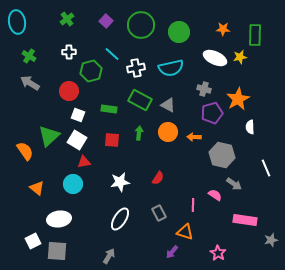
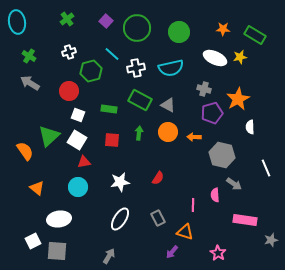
green circle at (141, 25): moved 4 px left, 3 px down
green rectangle at (255, 35): rotated 60 degrees counterclockwise
white cross at (69, 52): rotated 16 degrees counterclockwise
cyan circle at (73, 184): moved 5 px right, 3 px down
pink semicircle at (215, 195): rotated 128 degrees counterclockwise
gray rectangle at (159, 213): moved 1 px left, 5 px down
